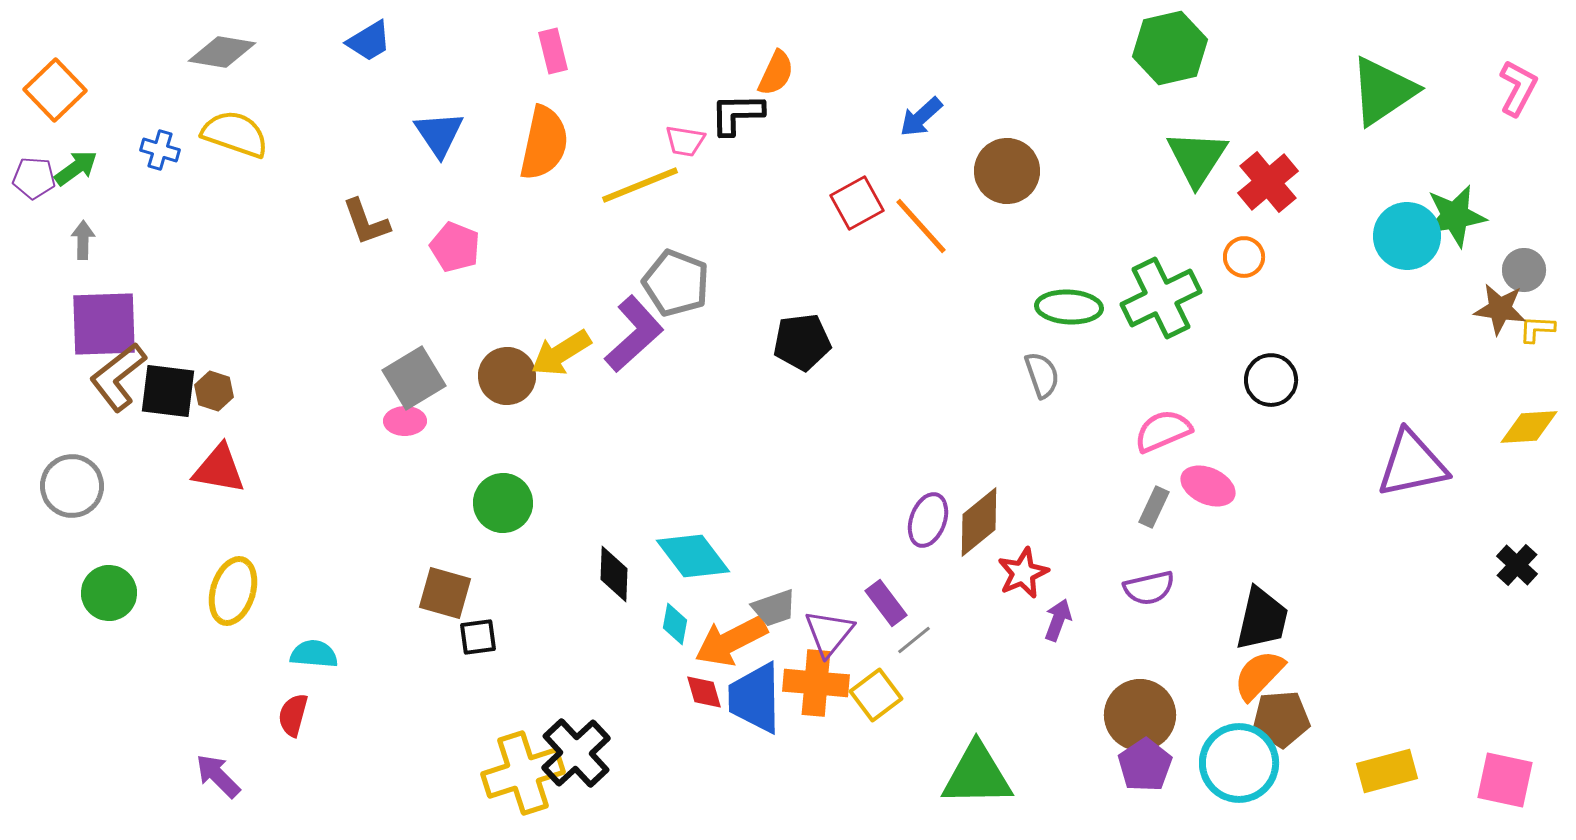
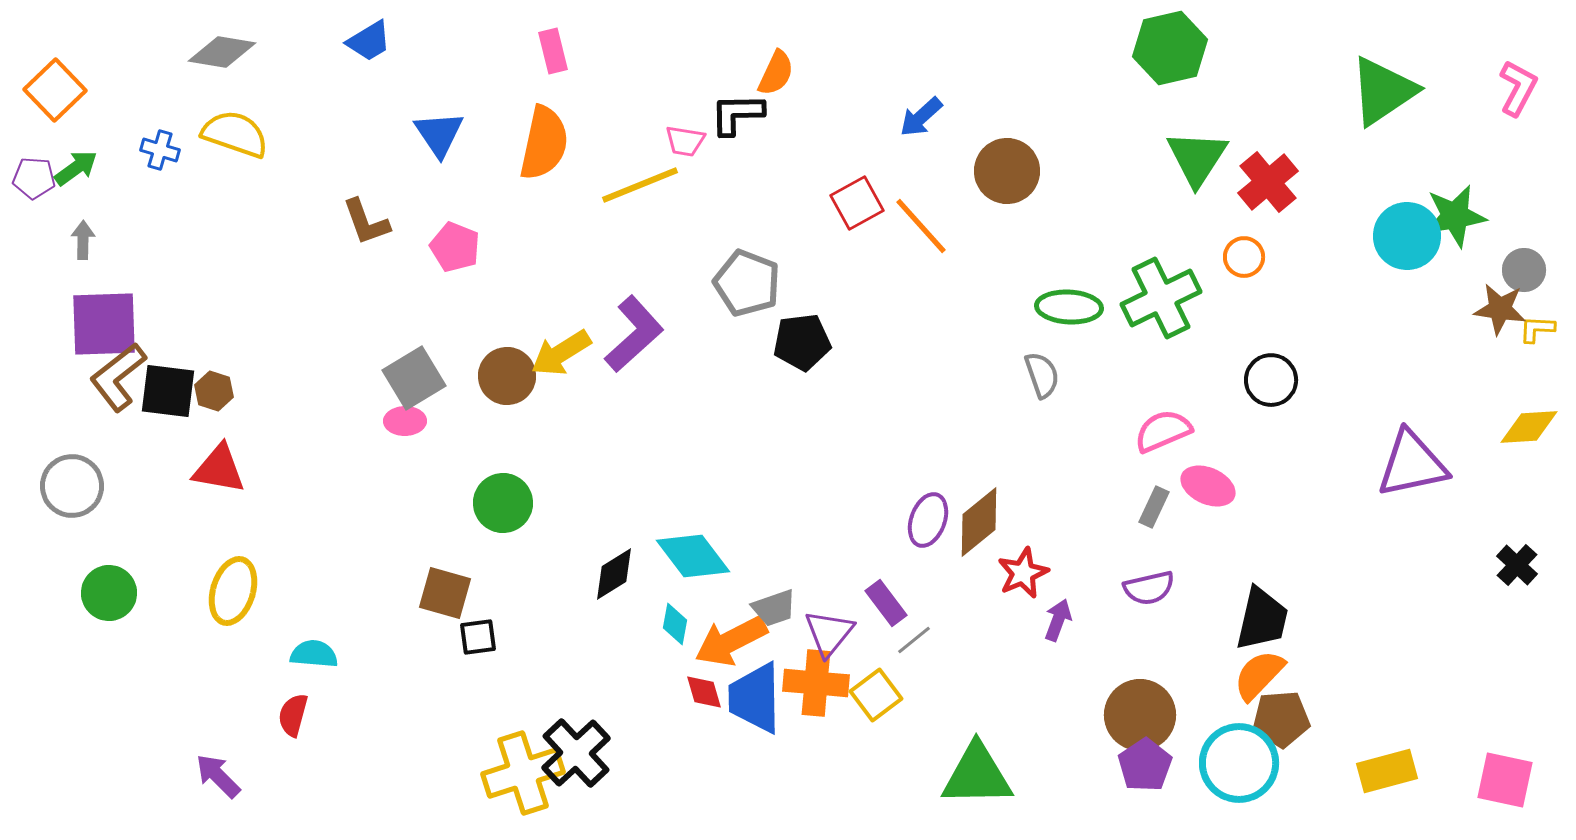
gray pentagon at (676, 283): moved 71 px right
black diamond at (614, 574): rotated 56 degrees clockwise
